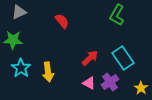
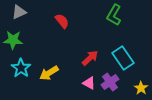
green L-shape: moved 3 px left
yellow arrow: moved 1 px right, 1 px down; rotated 66 degrees clockwise
